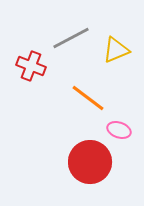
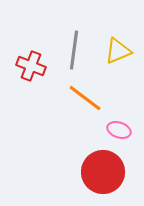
gray line: moved 3 px right, 12 px down; rotated 54 degrees counterclockwise
yellow triangle: moved 2 px right, 1 px down
orange line: moved 3 px left
red circle: moved 13 px right, 10 px down
